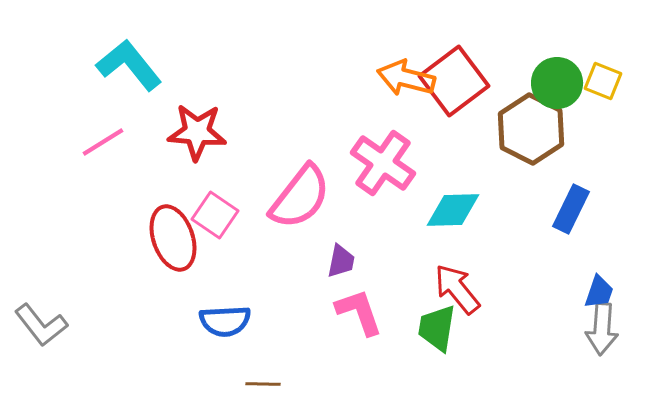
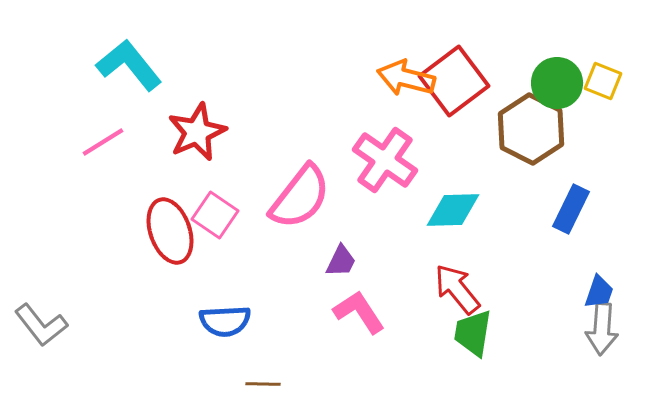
red star: rotated 28 degrees counterclockwise
pink cross: moved 2 px right, 3 px up
red ellipse: moved 3 px left, 7 px up
purple trapezoid: rotated 15 degrees clockwise
pink L-shape: rotated 14 degrees counterclockwise
green trapezoid: moved 36 px right, 5 px down
